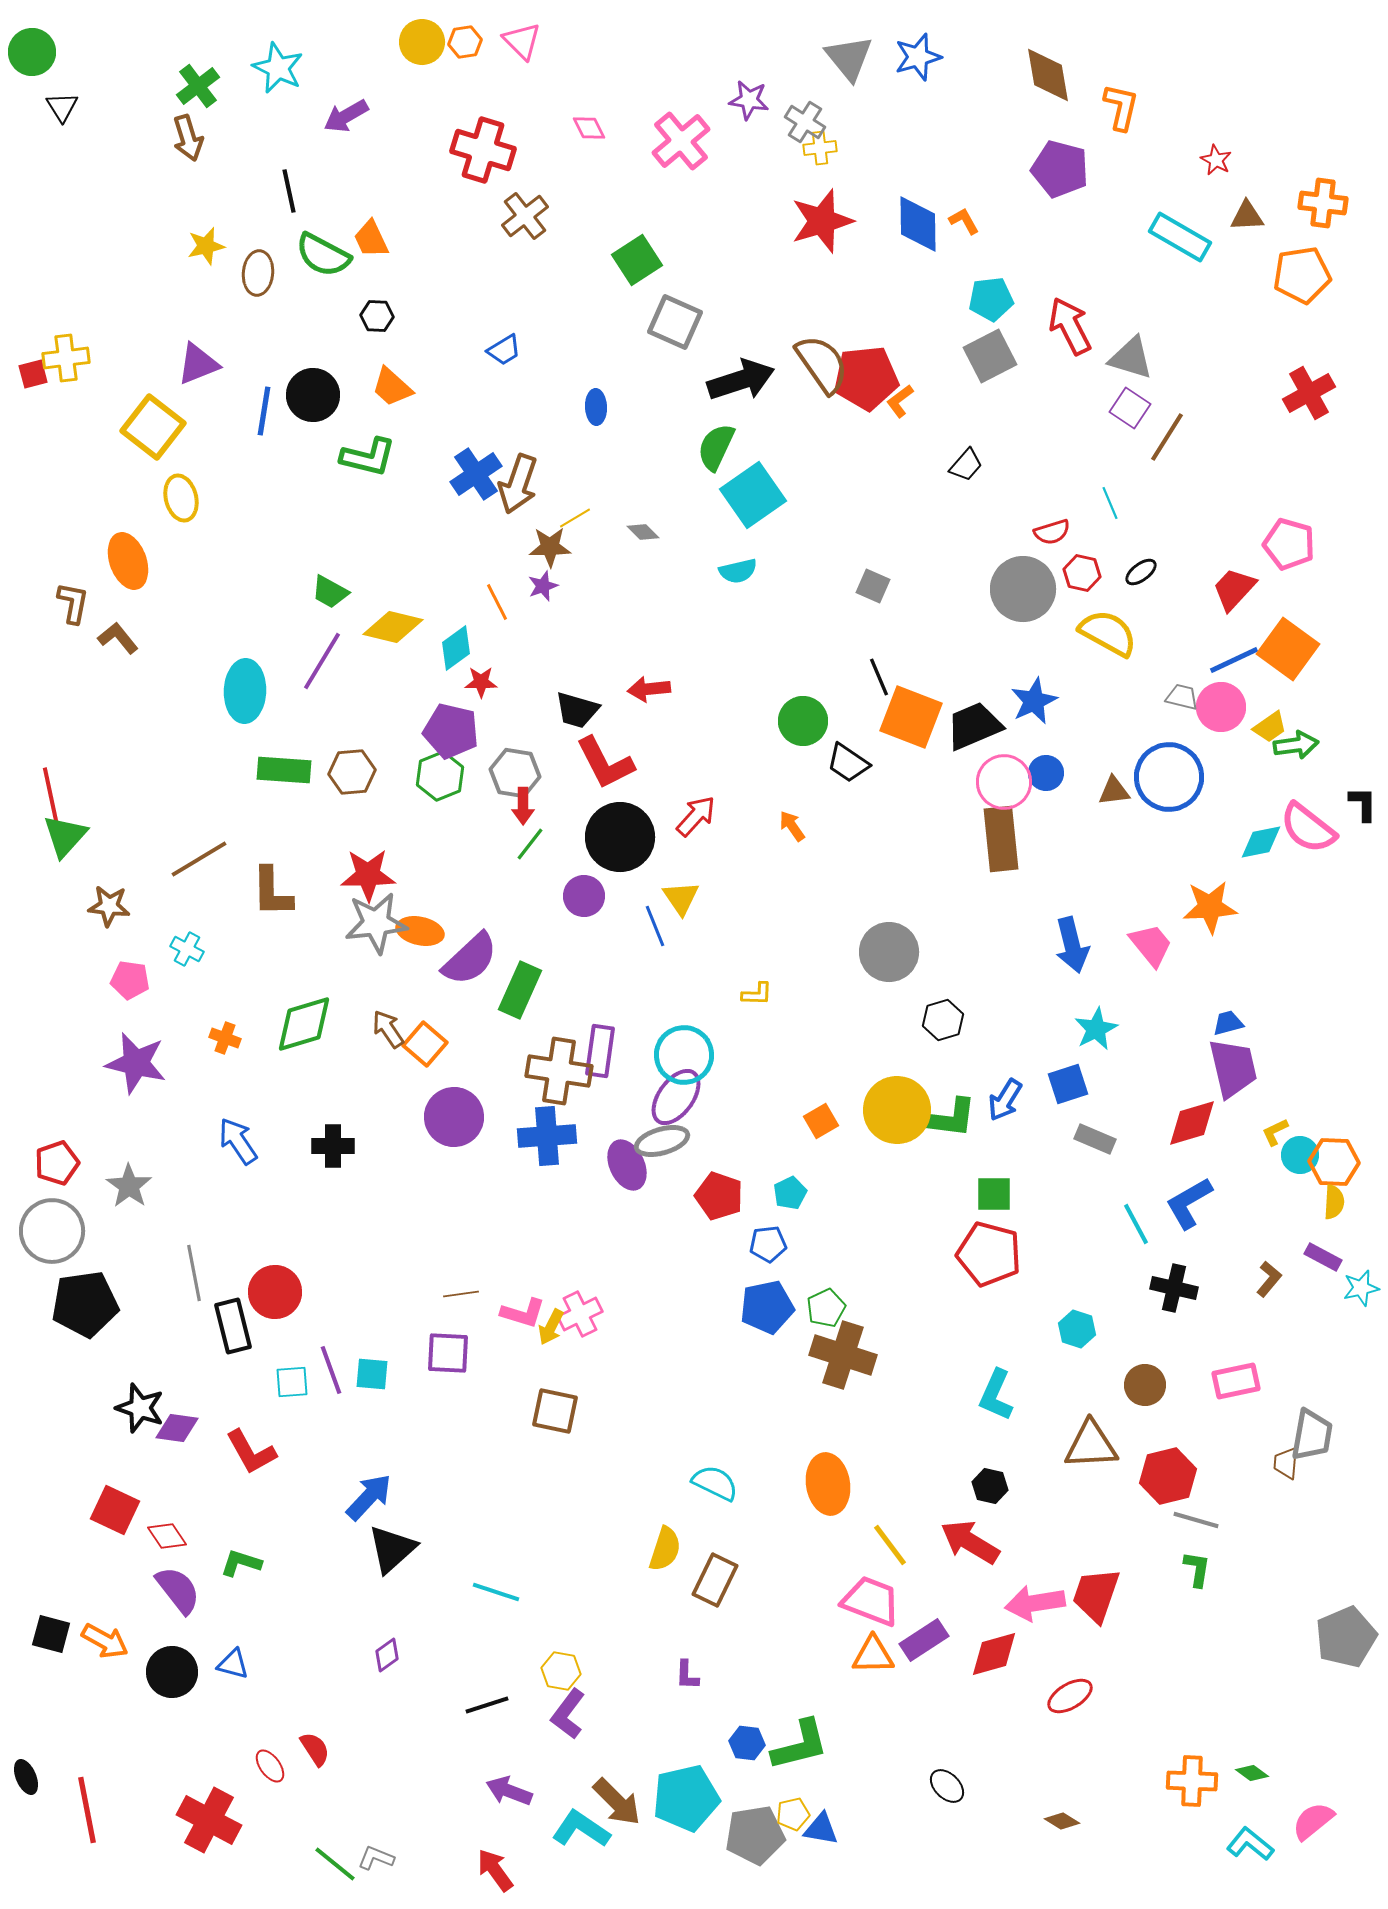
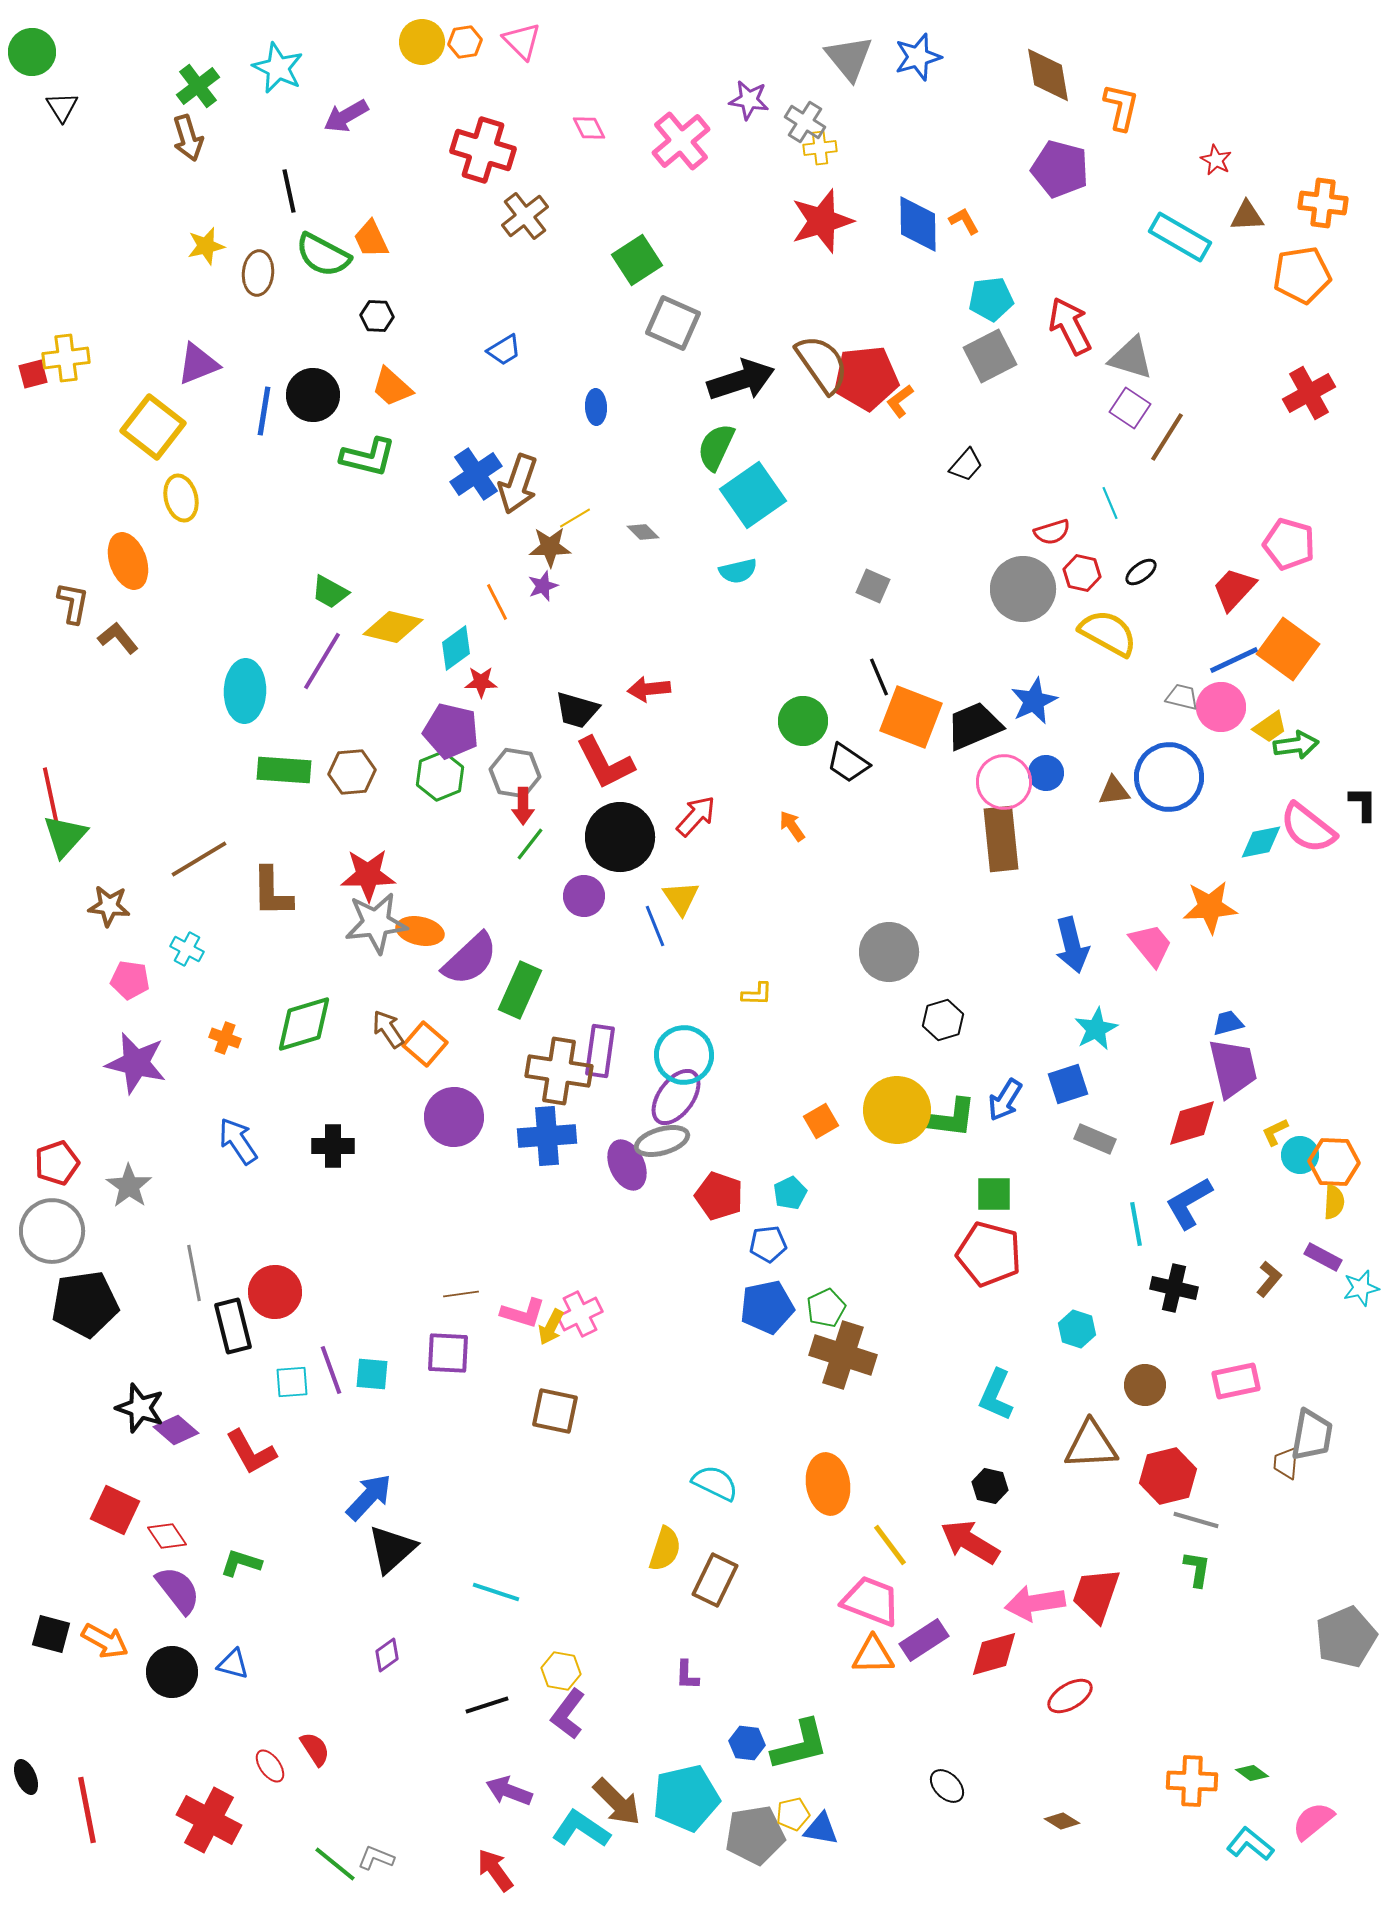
gray square at (675, 322): moved 2 px left, 1 px down
cyan line at (1136, 1224): rotated 18 degrees clockwise
purple diamond at (177, 1428): moved 1 px left, 2 px down; rotated 33 degrees clockwise
